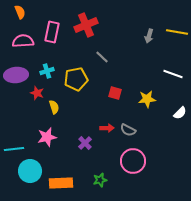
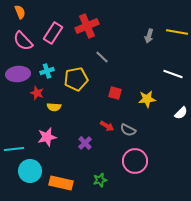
red cross: moved 1 px right, 1 px down
pink rectangle: moved 1 px right, 1 px down; rotated 20 degrees clockwise
pink semicircle: rotated 130 degrees counterclockwise
purple ellipse: moved 2 px right, 1 px up
yellow semicircle: rotated 112 degrees clockwise
white semicircle: moved 1 px right
red arrow: moved 2 px up; rotated 32 degrees clockwise
pink circle: moved 2 px right
orange rectangle: rotated 15 degrees clockwise
